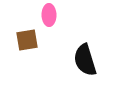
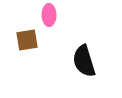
black semicircle: moved 1 px left, 1 px down
